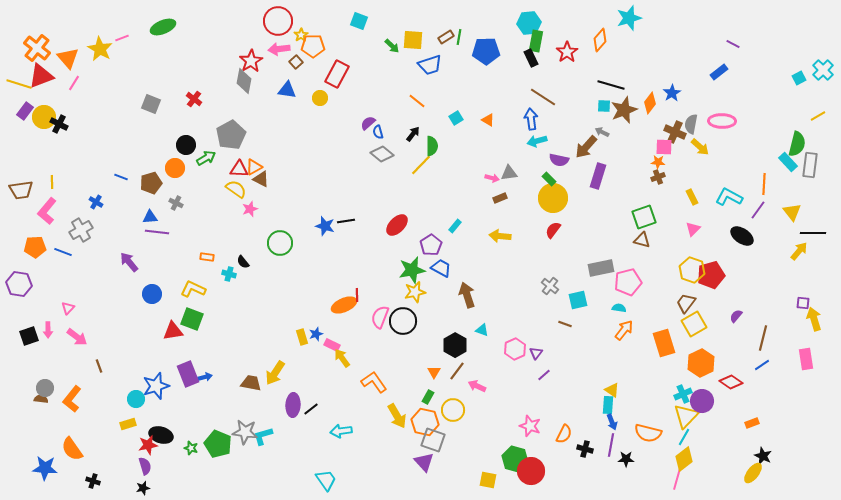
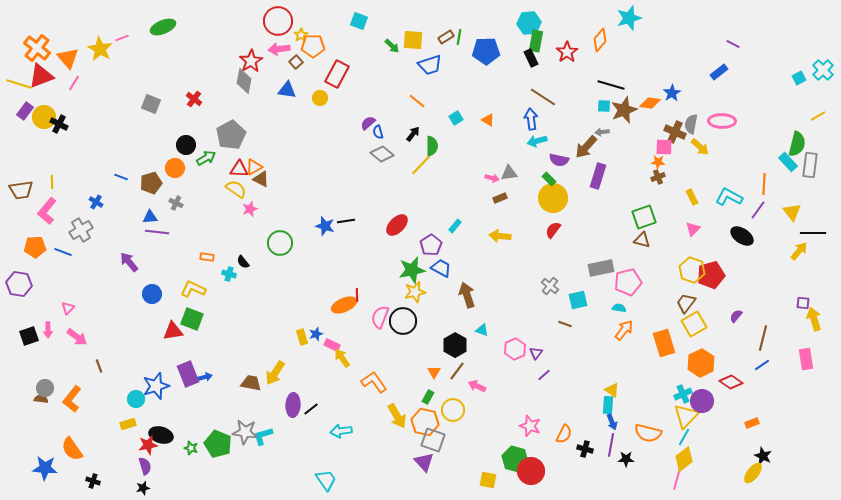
orange diamond at (650, 103): rotated 60 degrees clockwise
gray arrow at (602, 132): rotated 32 degrees counterclockwise
